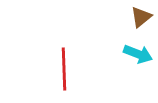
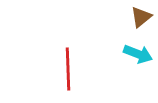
red line: moved 4 px right
